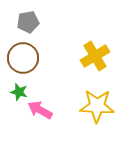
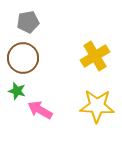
green star: moved 2 px left, 1 px up
